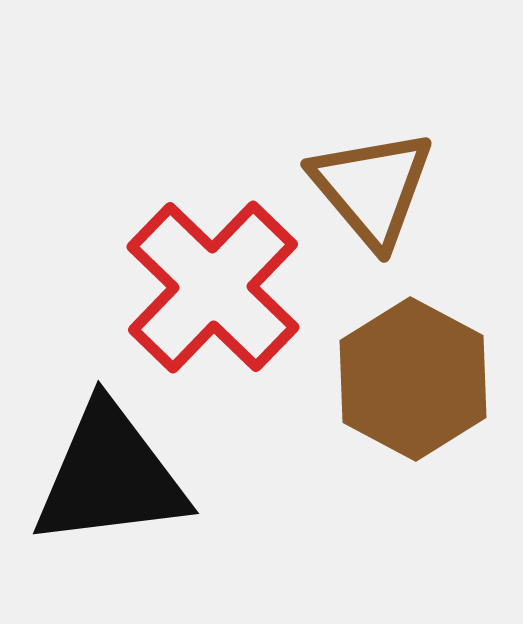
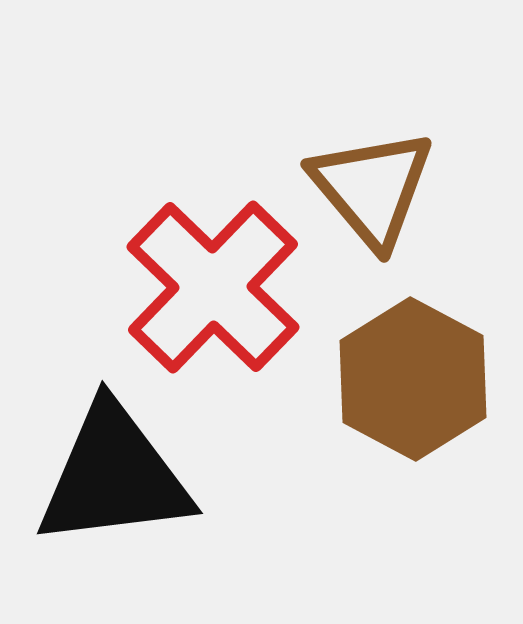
black triangle: moved 4 px right
